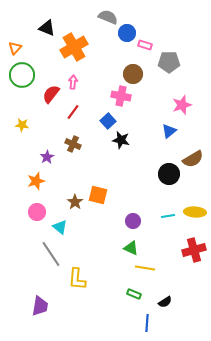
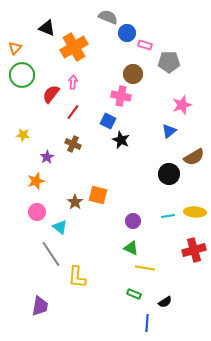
blue square: rotated 21 degrees counterclockwise
yellow star: moved 1 px right, 10 px down
black star: rotated 12 degrees clockwise
brown semicircle: moved 1 px right, 2 px up
yellow L-shape: moved 2 px up
